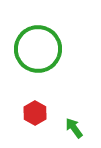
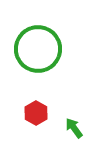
red hexagon: moved 1 px right
